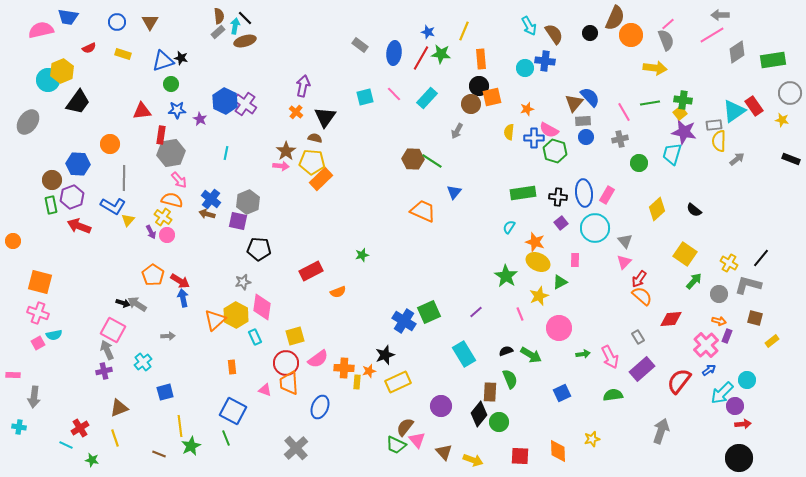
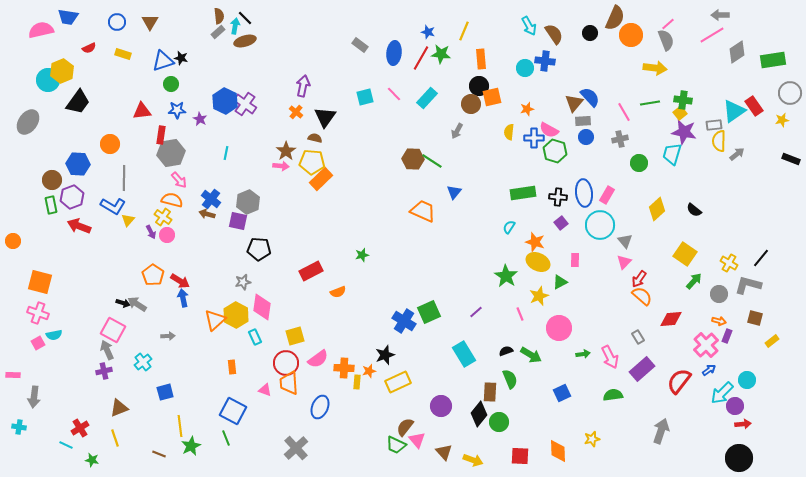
yellow star at (782, 120): rotated 24 degrees counterclockwise
gray arrow at (737, 159): moved 5 px up
cyan circle at (595, 228): moved 5 px right, 3 px up
